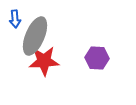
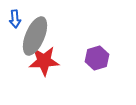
purple hexagon: rotated 20 degrees counterclockwise
